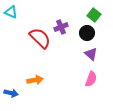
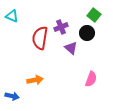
cyan triangle: moved 1 px right, 4 px down
red semicircle: rotated 125 degrees counterclockwise
purple triangle: moved 20 px left, 6 px up
blue arrow: moved 1 px right, 3 px down
